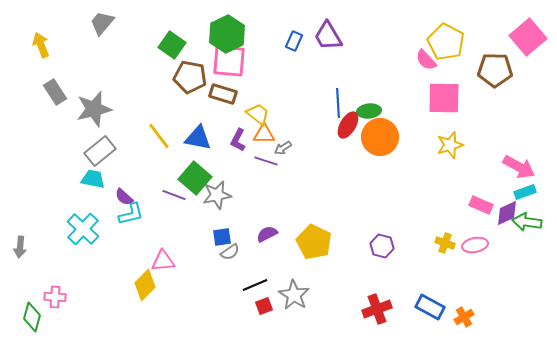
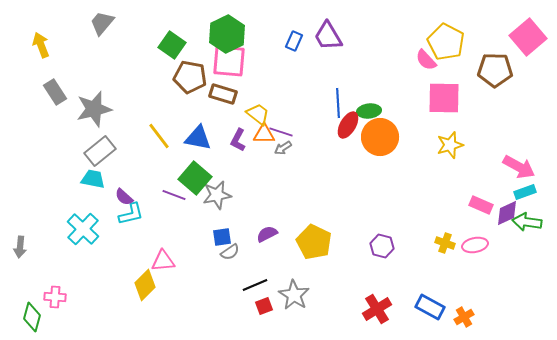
purple line at (266, 161): moved 15 px right, 29 px up
red cross at (377, 309): rotated 12 degrees counterclockwise
